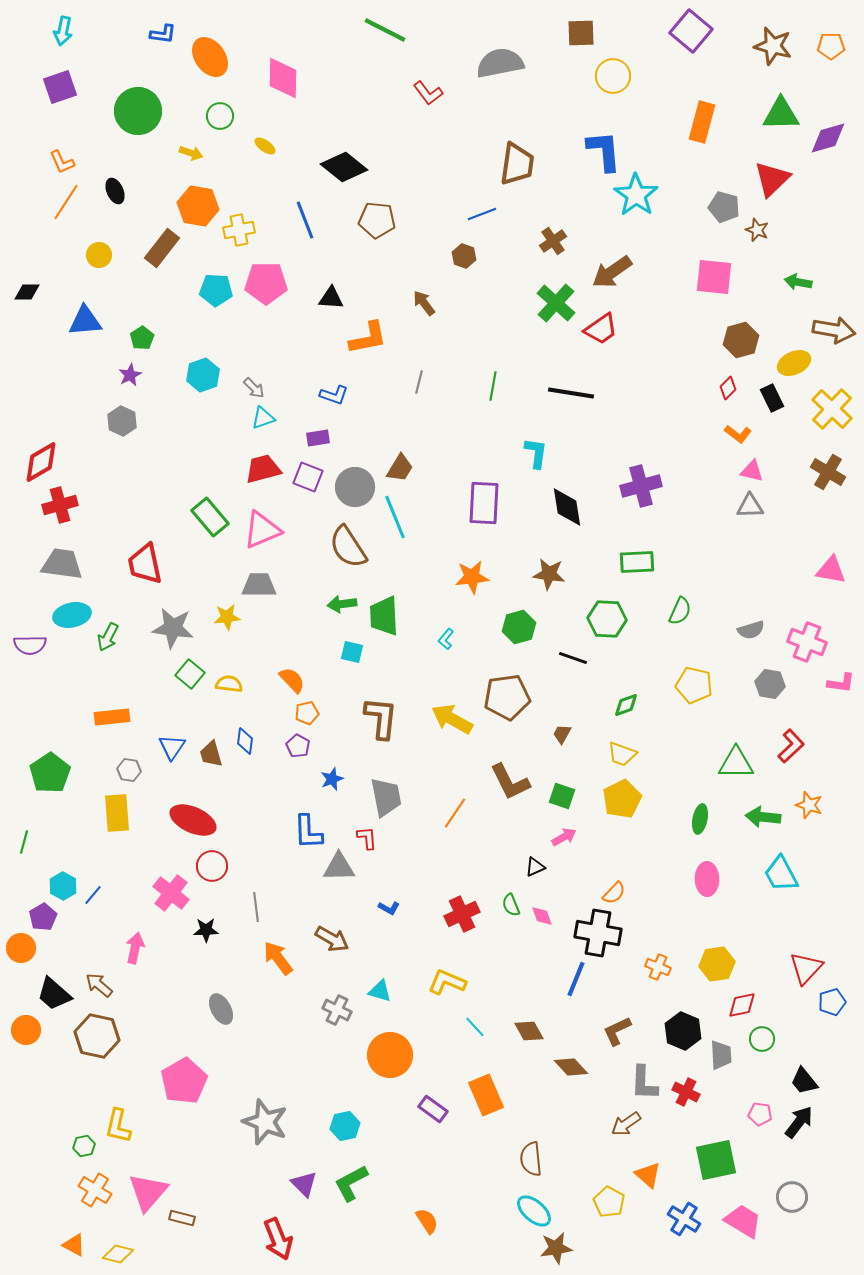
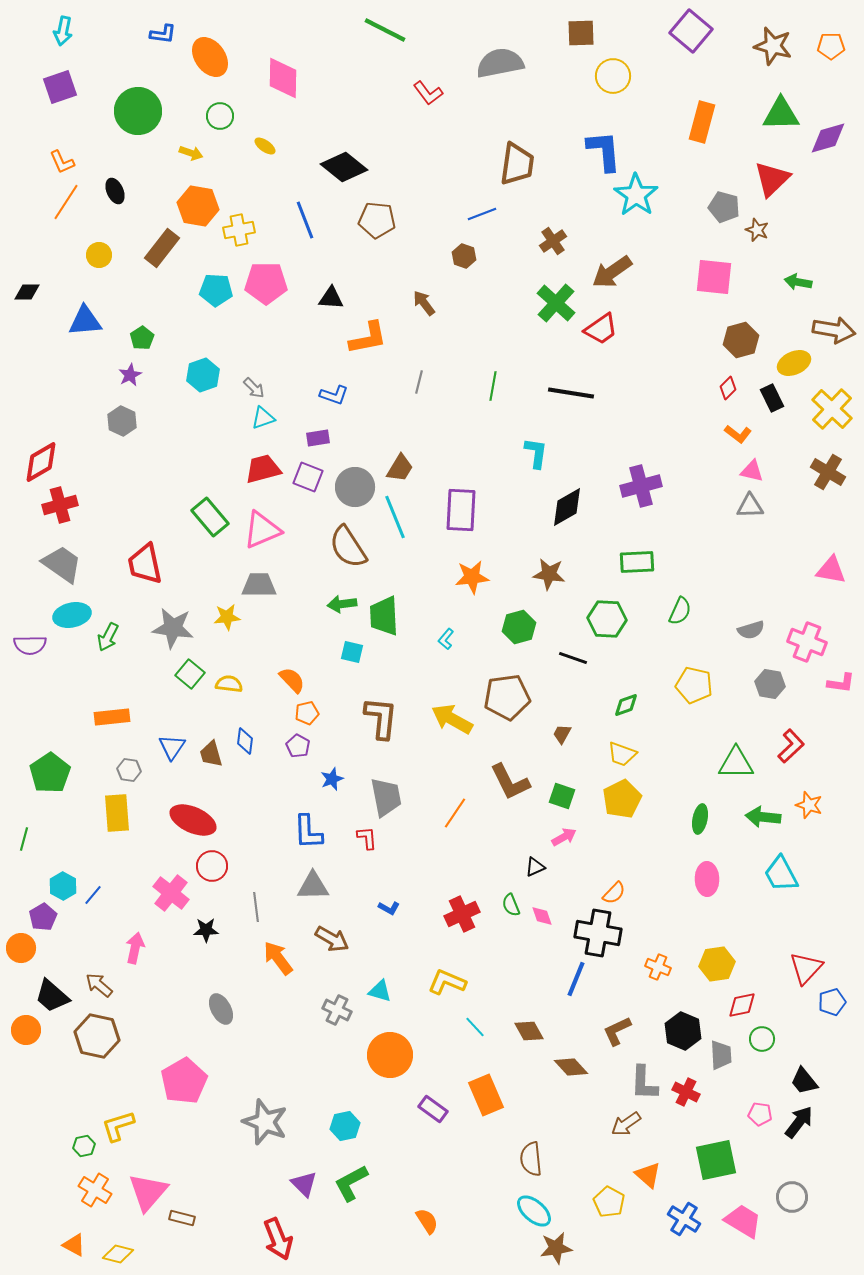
purple rectangle at (484, 503): moved 23 px left, 7 px down
black diamond at (567, 507): rotated 69 degrees clockwise
gray trapezoid at (62, 564): rotated 27 degrees clockwise
green line at (24, 842): moved 3 px up
gray triangle at (339, 867): moved 26 px left, 19 px down
black trapezoid at (54, 994): moved 2 px left, 2 px down
yellow L-shape at (118, 1126): rotated 60 degrees clockwise
